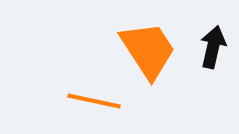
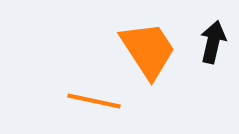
black arrow: moved 5 px up
